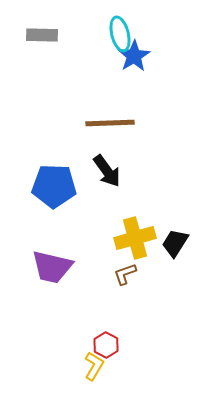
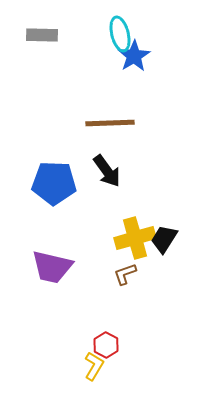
blue pentagon: moved 3 px up
black trapezoid: moved 11 px left, 4 px up
